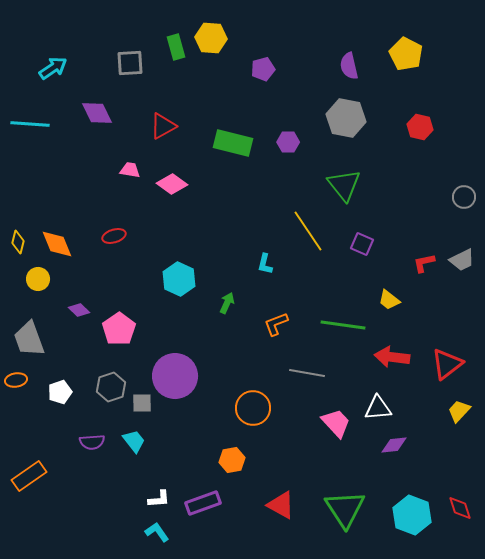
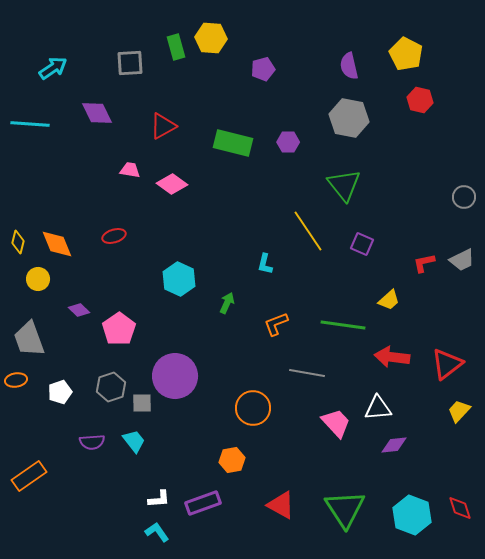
gray hexagon at (346, 118): moved 3 px right
red hexagon at (420, 127): moved 27 px up
yellow trapezoid at (389, 300): rotated 80 degrees counterclockwise
